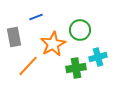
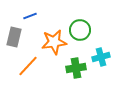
blue line: moved 6 px left, 1 px up
gray rectangle: rotated 24 degrees clockwise
orange star: moved 1 px right, 2 px up; rotated 20 degrees clockwise
cyan cross: moved 3 px right
